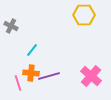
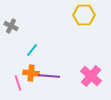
purple line: rotated 20 degrees clockwise
